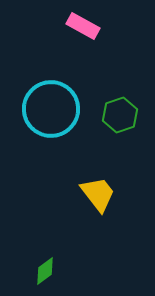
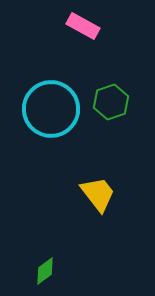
green hexagon: moved 9 px left, 13 px up
